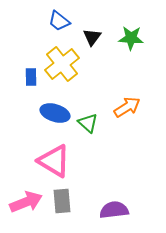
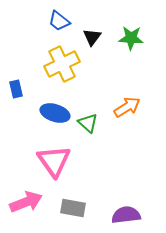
yellow cross: rotated 12 degrees clockwise
blue rectangle: moved 15 px left, 12 px down; rotated 12 degrees counterclockwise
pink triangle: rotated 24 degrees clockwise
gray rectangle: moved 11 px right, 7 px down; rotated 75 degrees counterclockwise
purple semicircle: moved 12 px right, 5 px down
